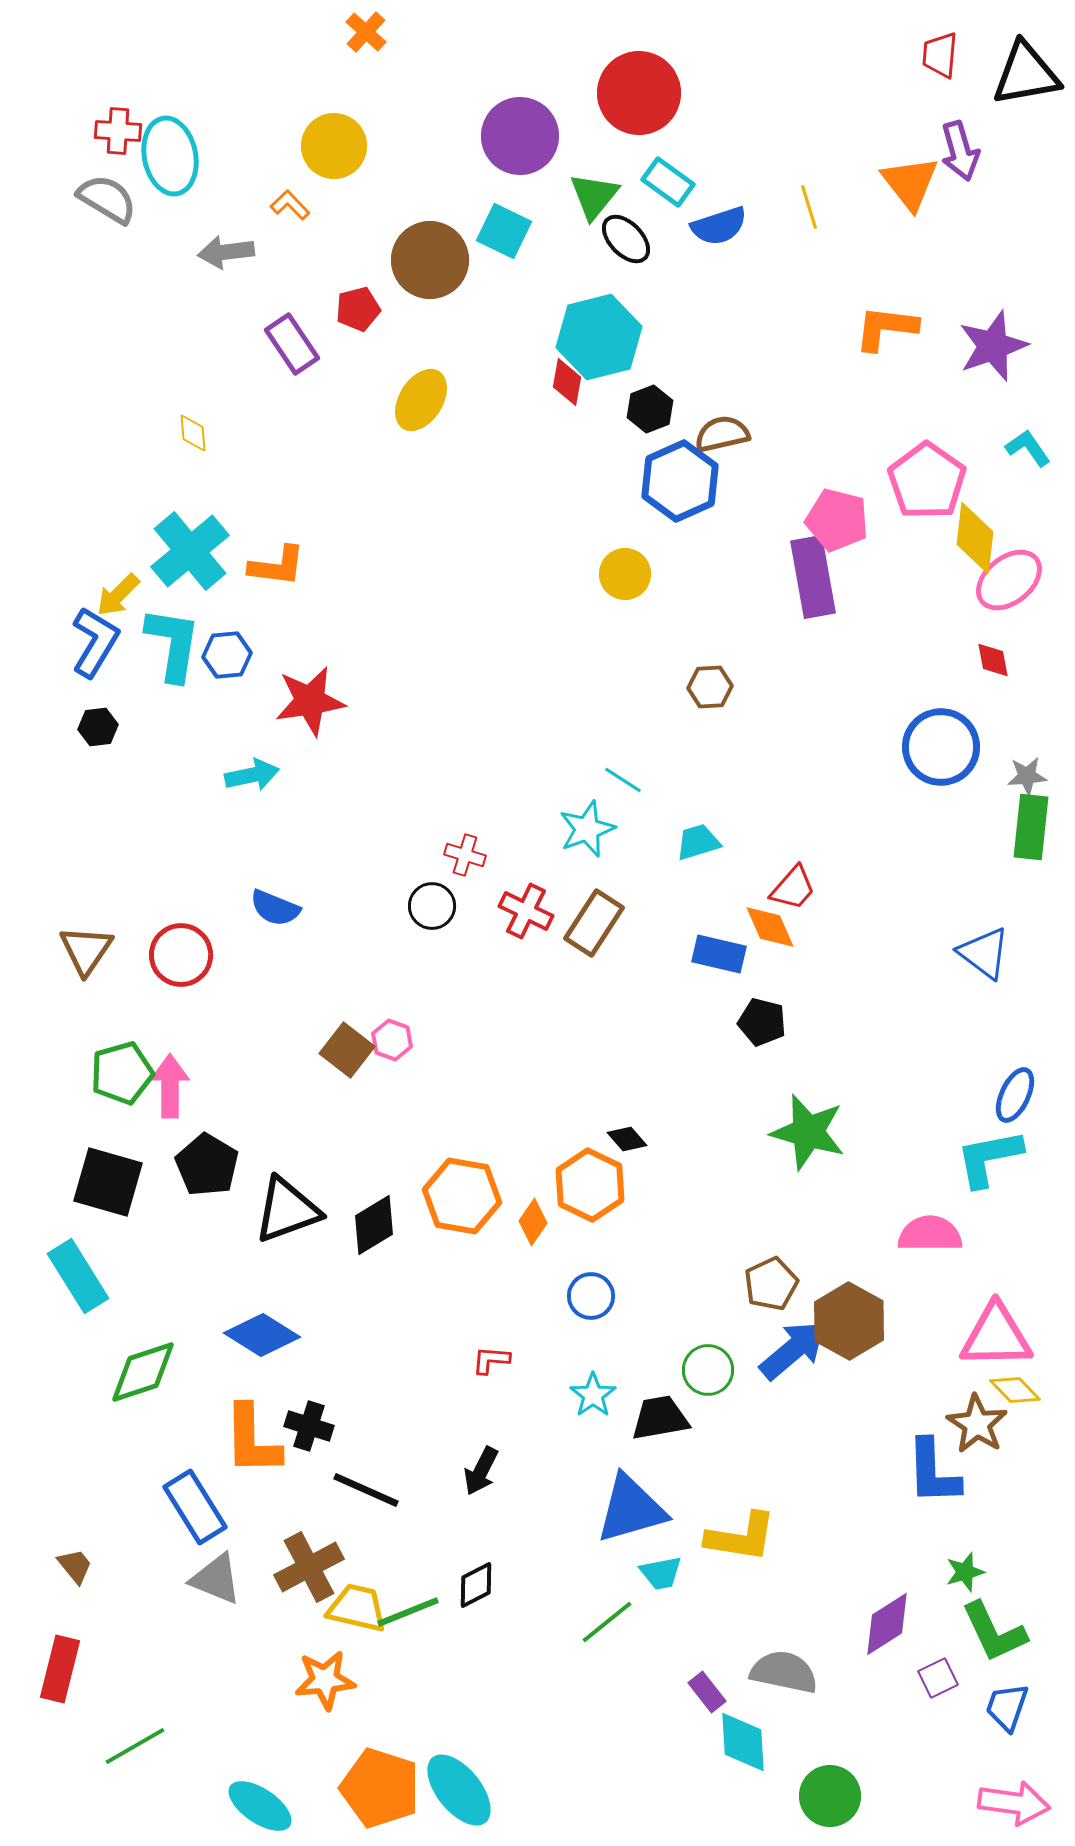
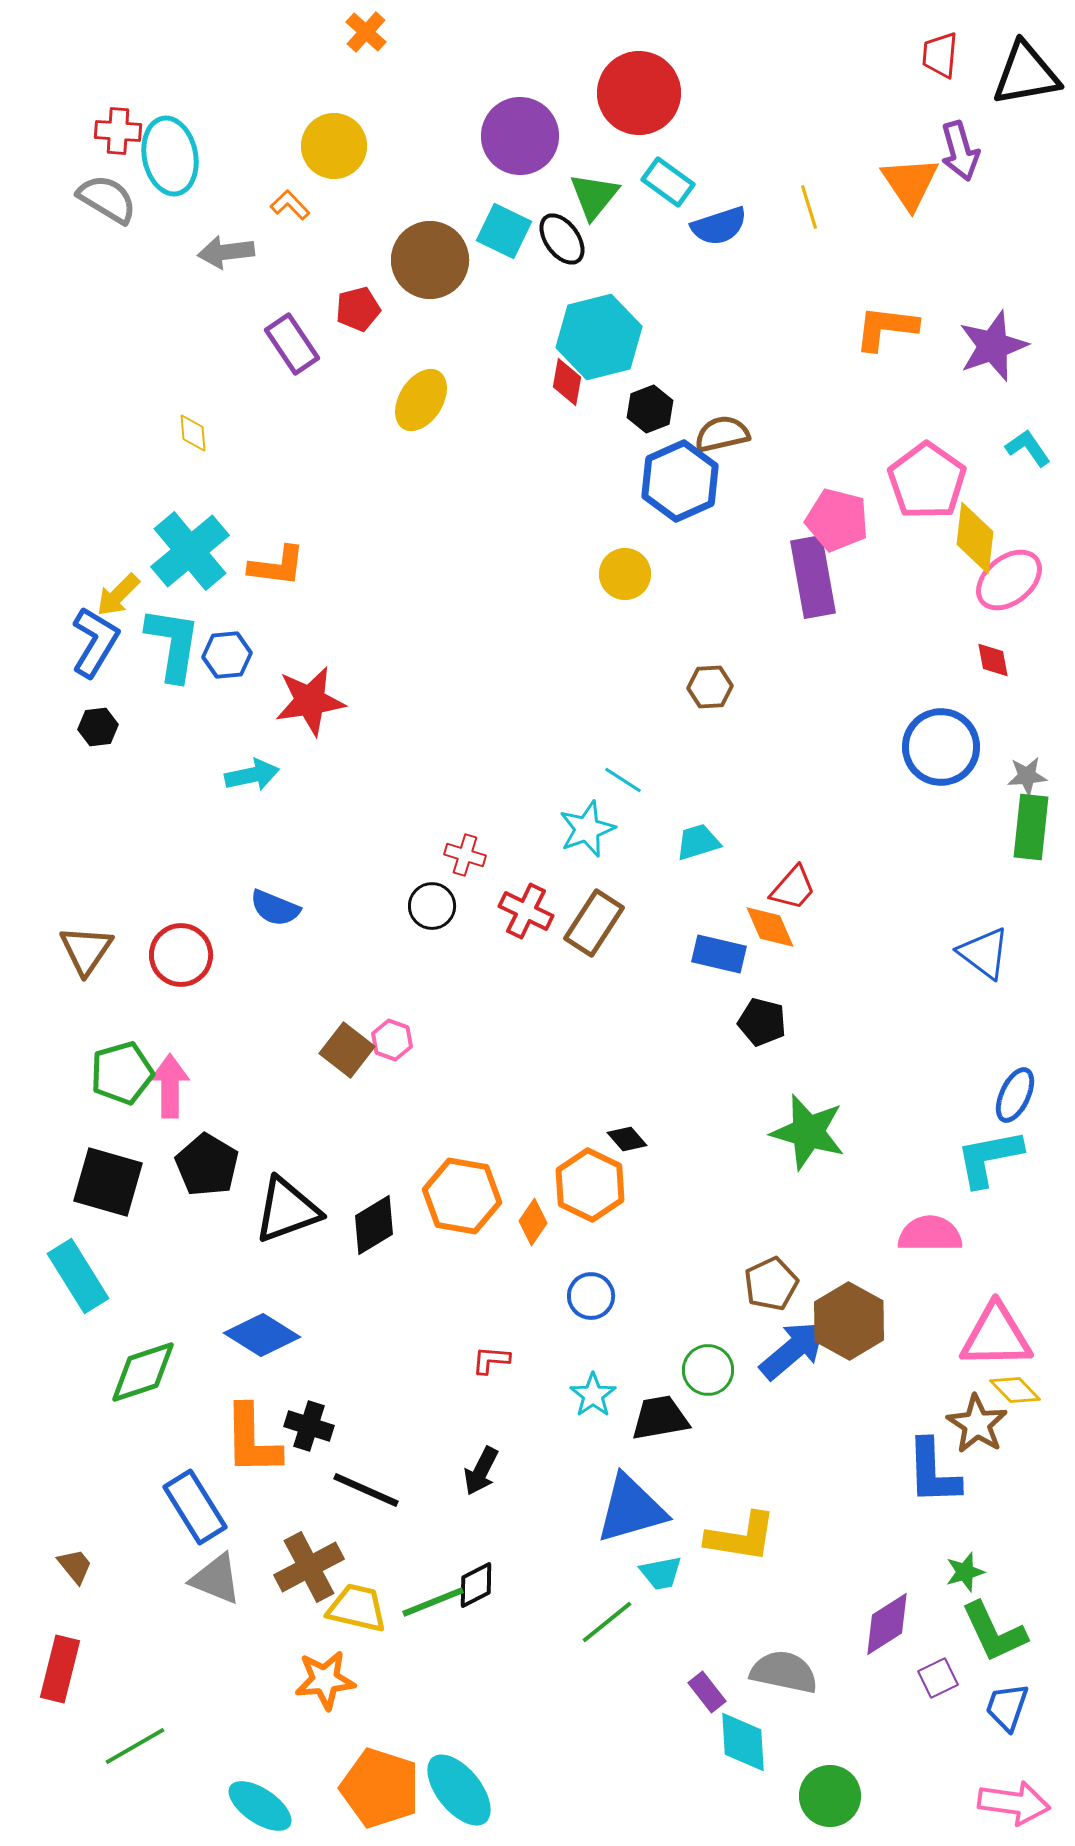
orange triangle at (910, 183): rotated 4 degrees clockwise
black ellipse at (626, 239): moved 64 px left; rotated 8 degrees clockwise
green line at (408, 1612): moved 25 px right, 10 px up
